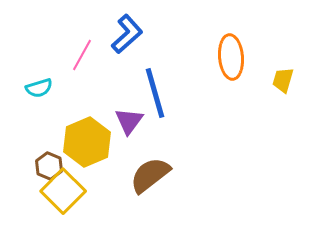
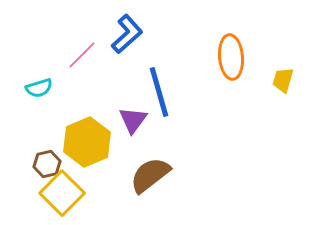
pink line: rotated 16 degrees clockwise
blue line: moved 4 px right, 1 px up
purple triangle: moved 4 px right, 1 px up
brown hexagon: moved 2 px left, 2 px up; rotated 24 degrees clockwise
yellow square: moved 1 px left, 2 px down
